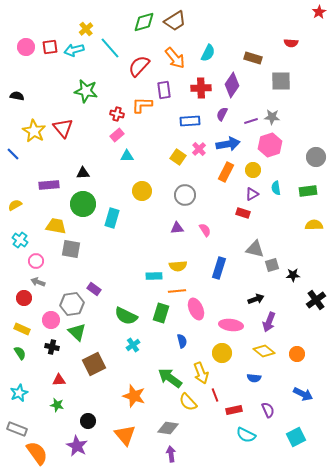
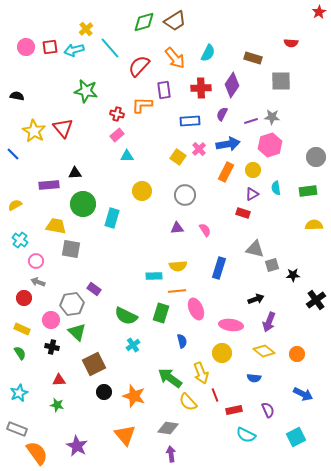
black triangle at (83, 173): moved 8 px left
black circle at (88, 421): moved 16 px right, 29 px up
